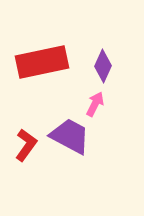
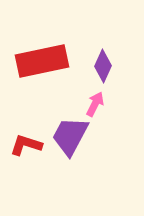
red rectangle: moved 1 px up
purple trapezoid: rotated 90 degrees counterclockwise
red L-shape: rotated 108 degrees counterclockwise
